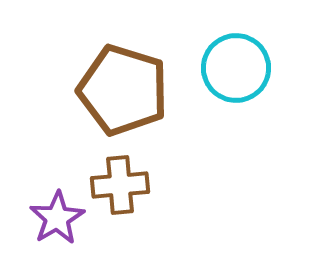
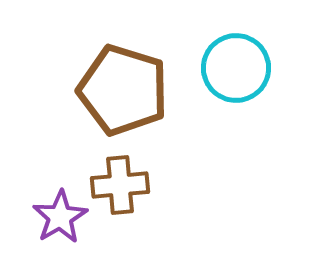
purple star: moved 3 px right, 1 px up
